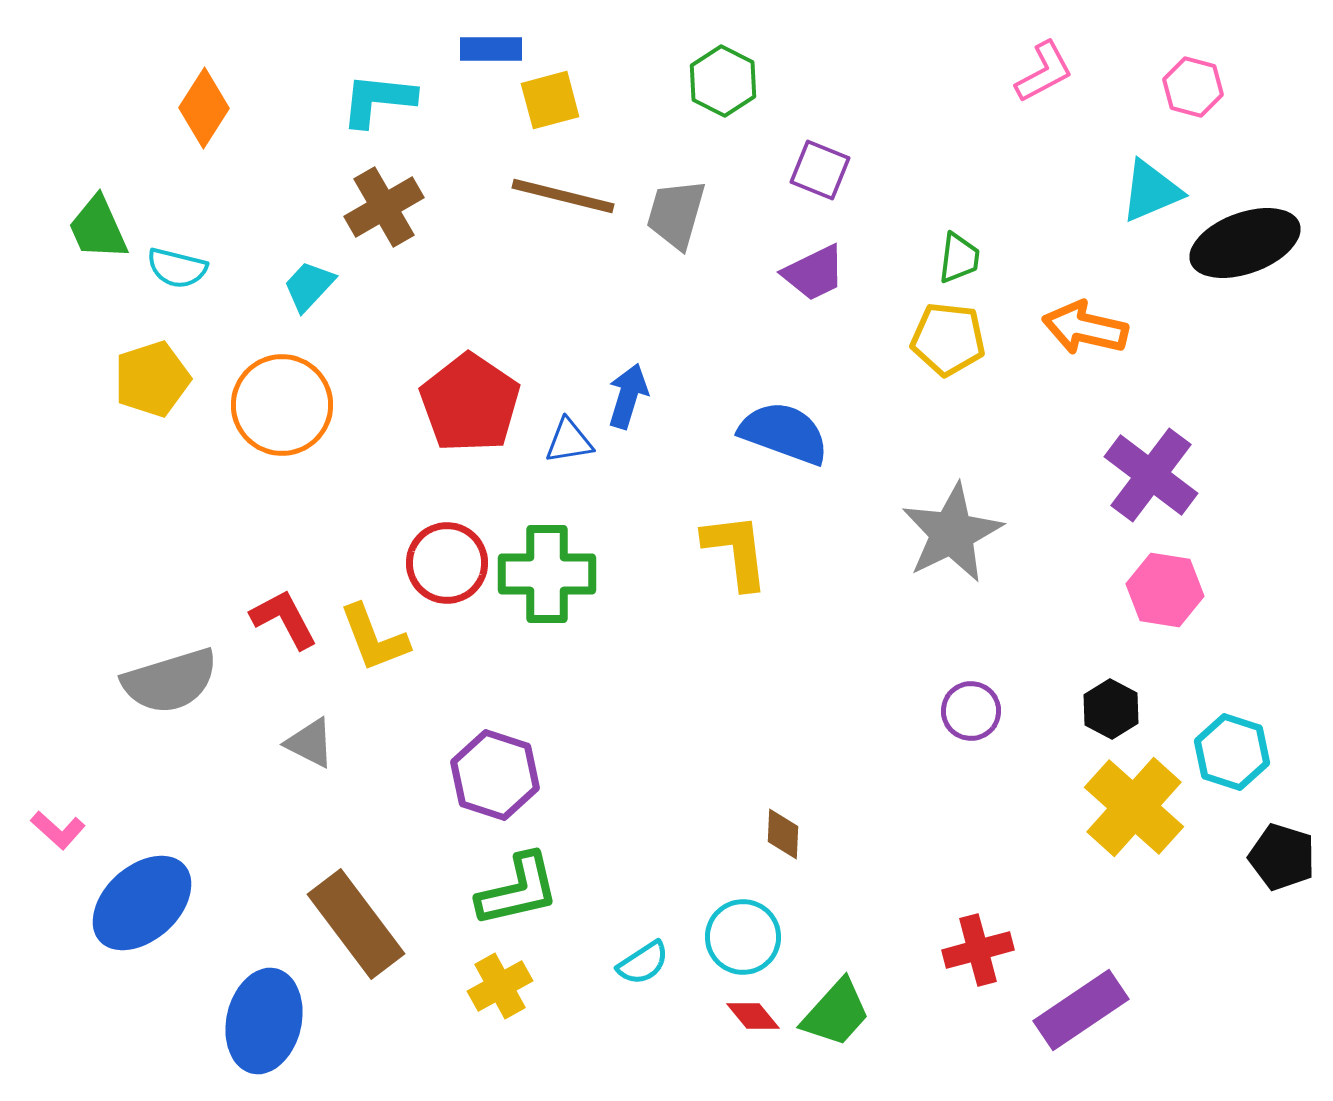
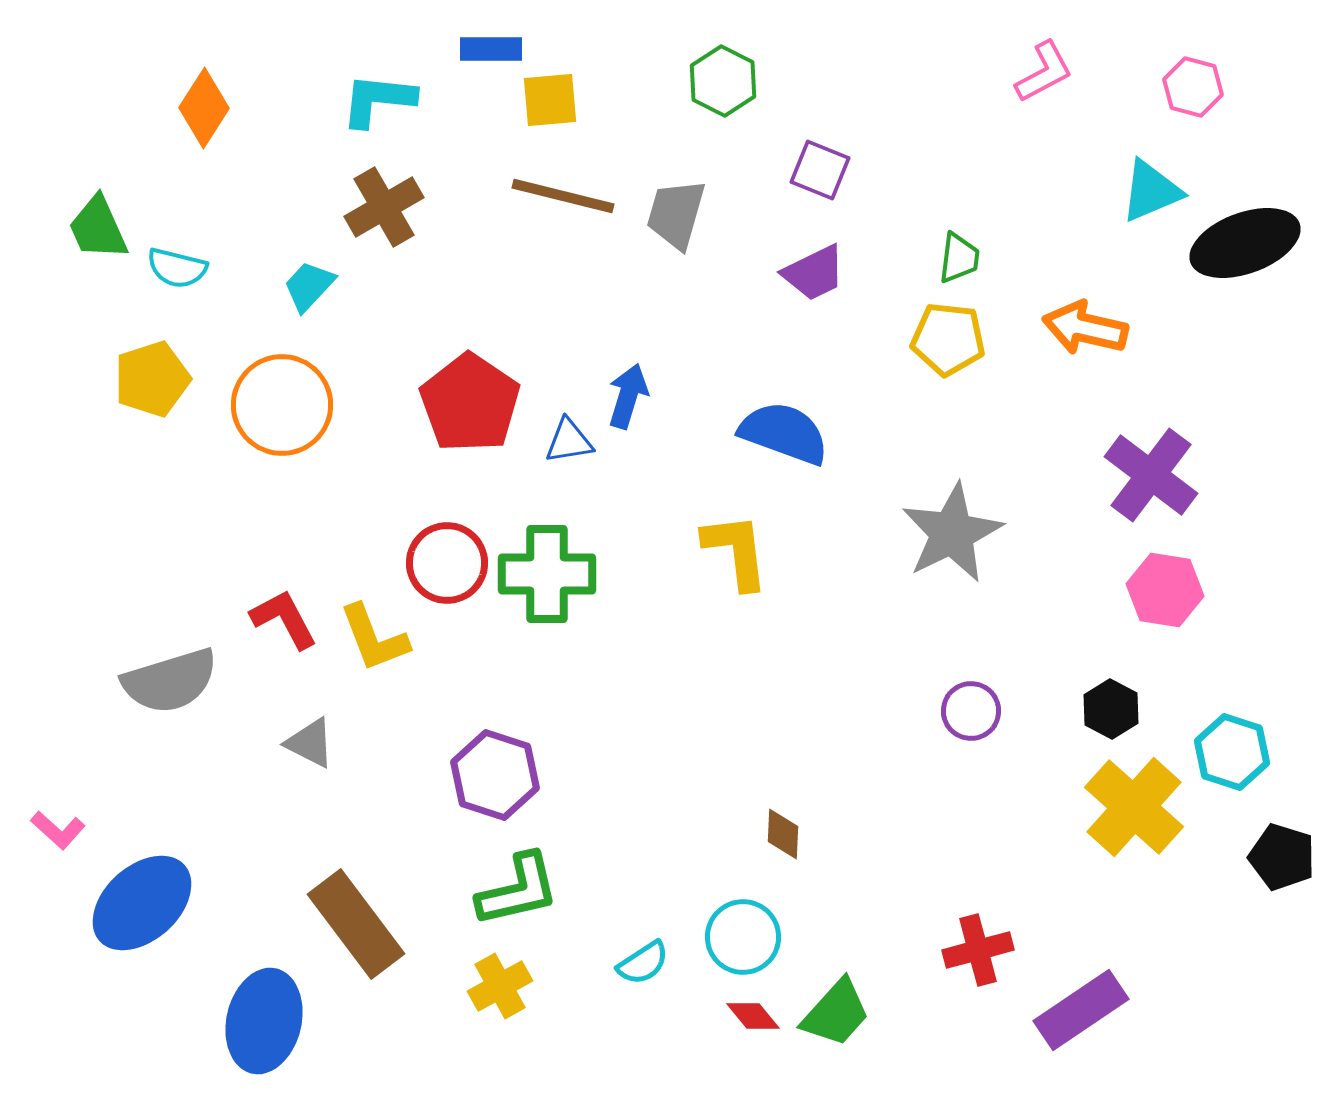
yellow square at (550, 100): rotated 10 degrees clockwise
